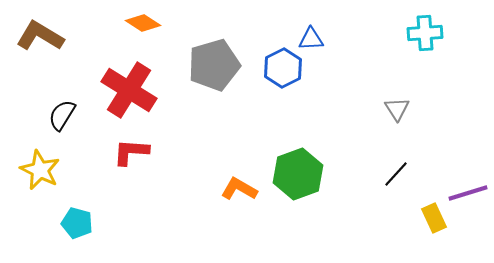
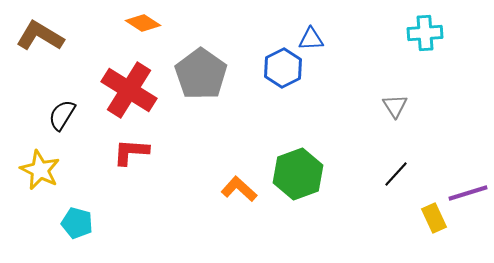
gray pentagon: moved 13 px left, 9 px down; rotated 21 degrees counterclockwise
gray triangle: moved 2 px left, 3 px up
orange L-shape: rotated 12 degrees clockwise
